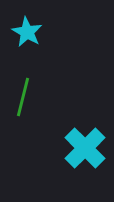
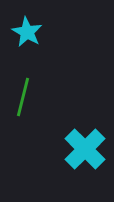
cyan cross: moved 1 px down
